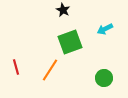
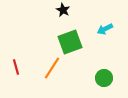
orange line: moved 2 px right, 2 px up
